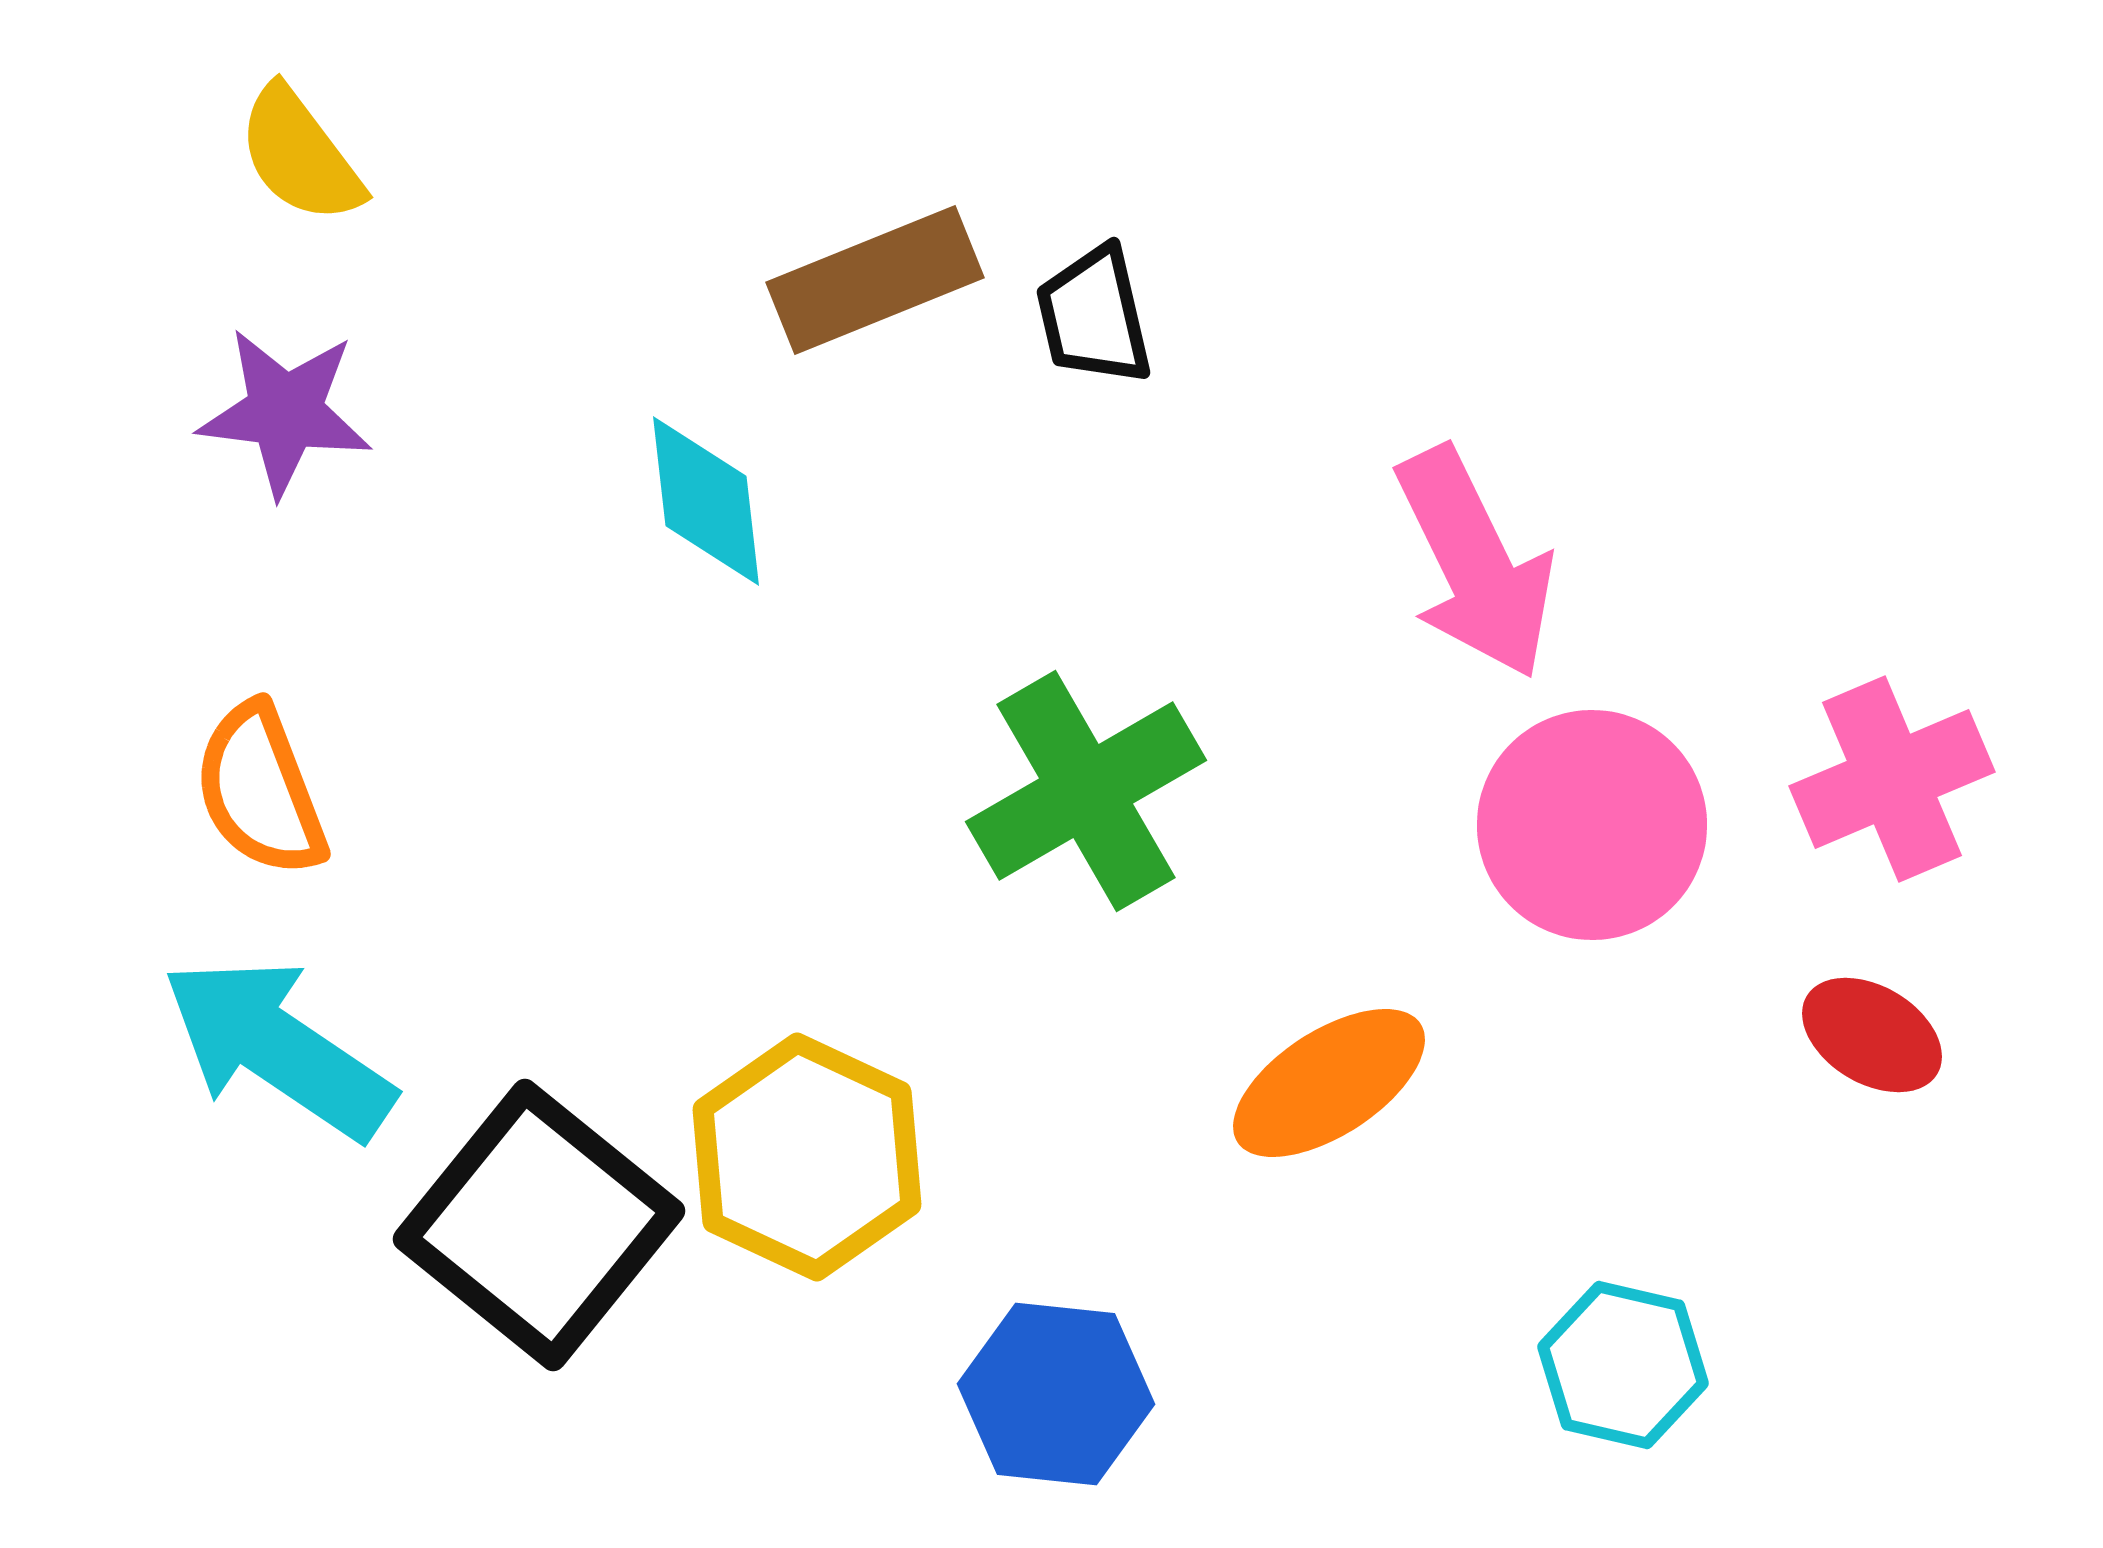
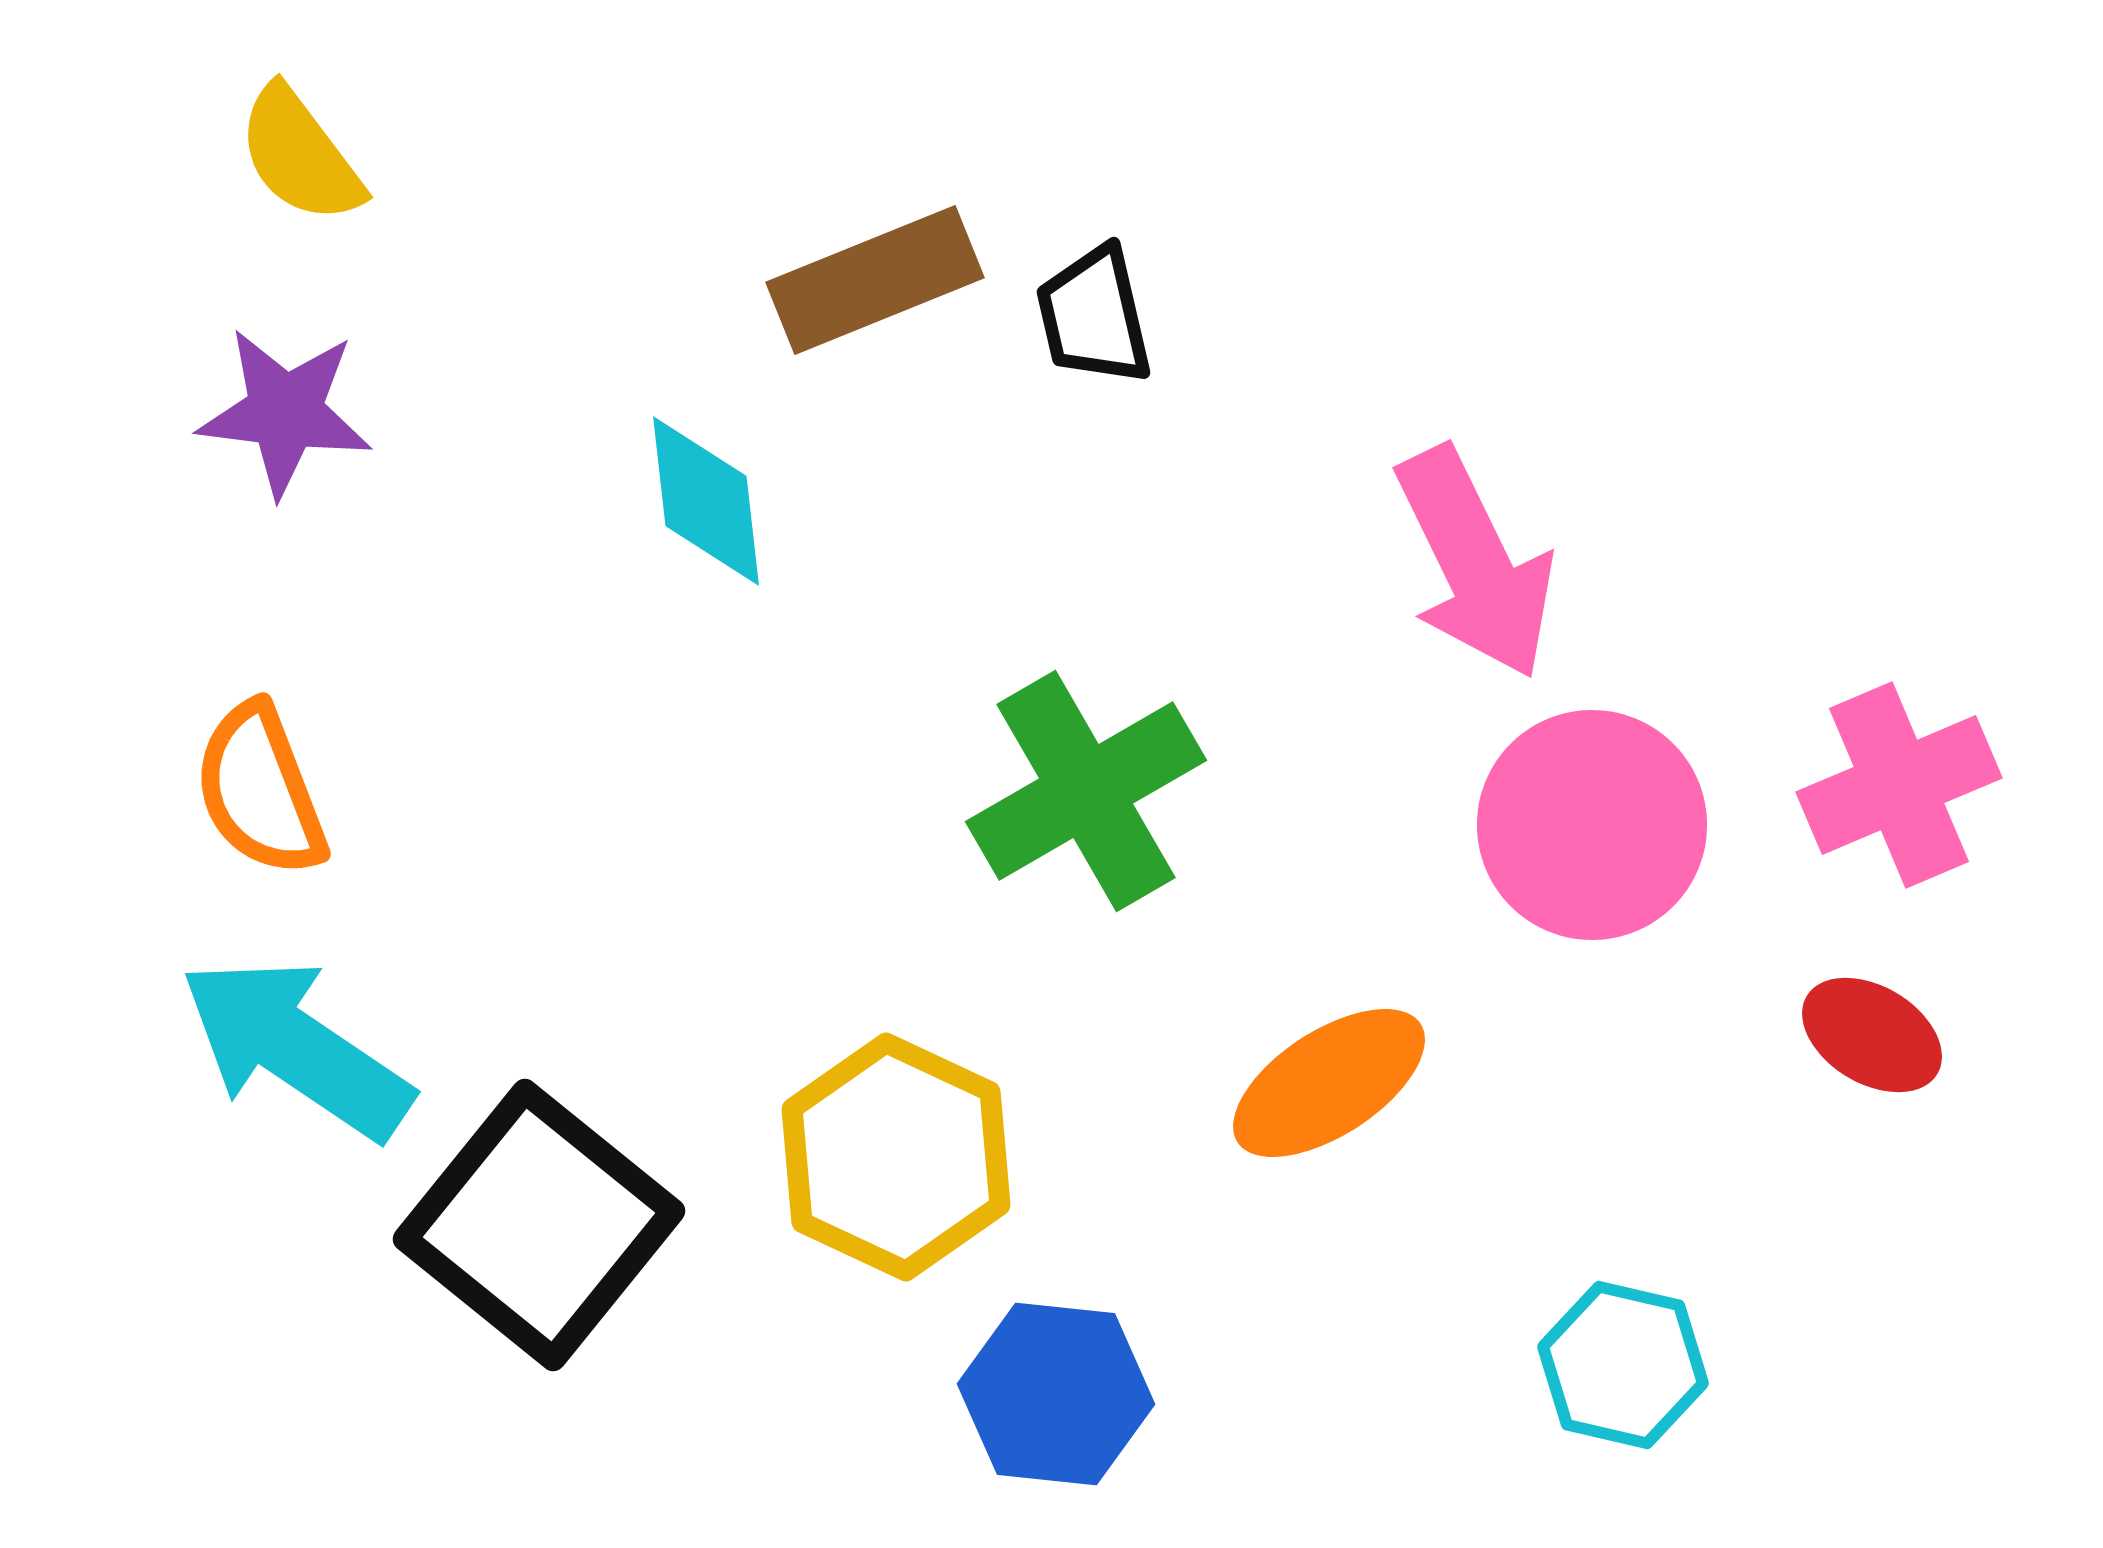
pink cross: moved 7 px right, 6 px down
cyan arrow: moved 18 px right
yellow hexagon: moved 89 px right
